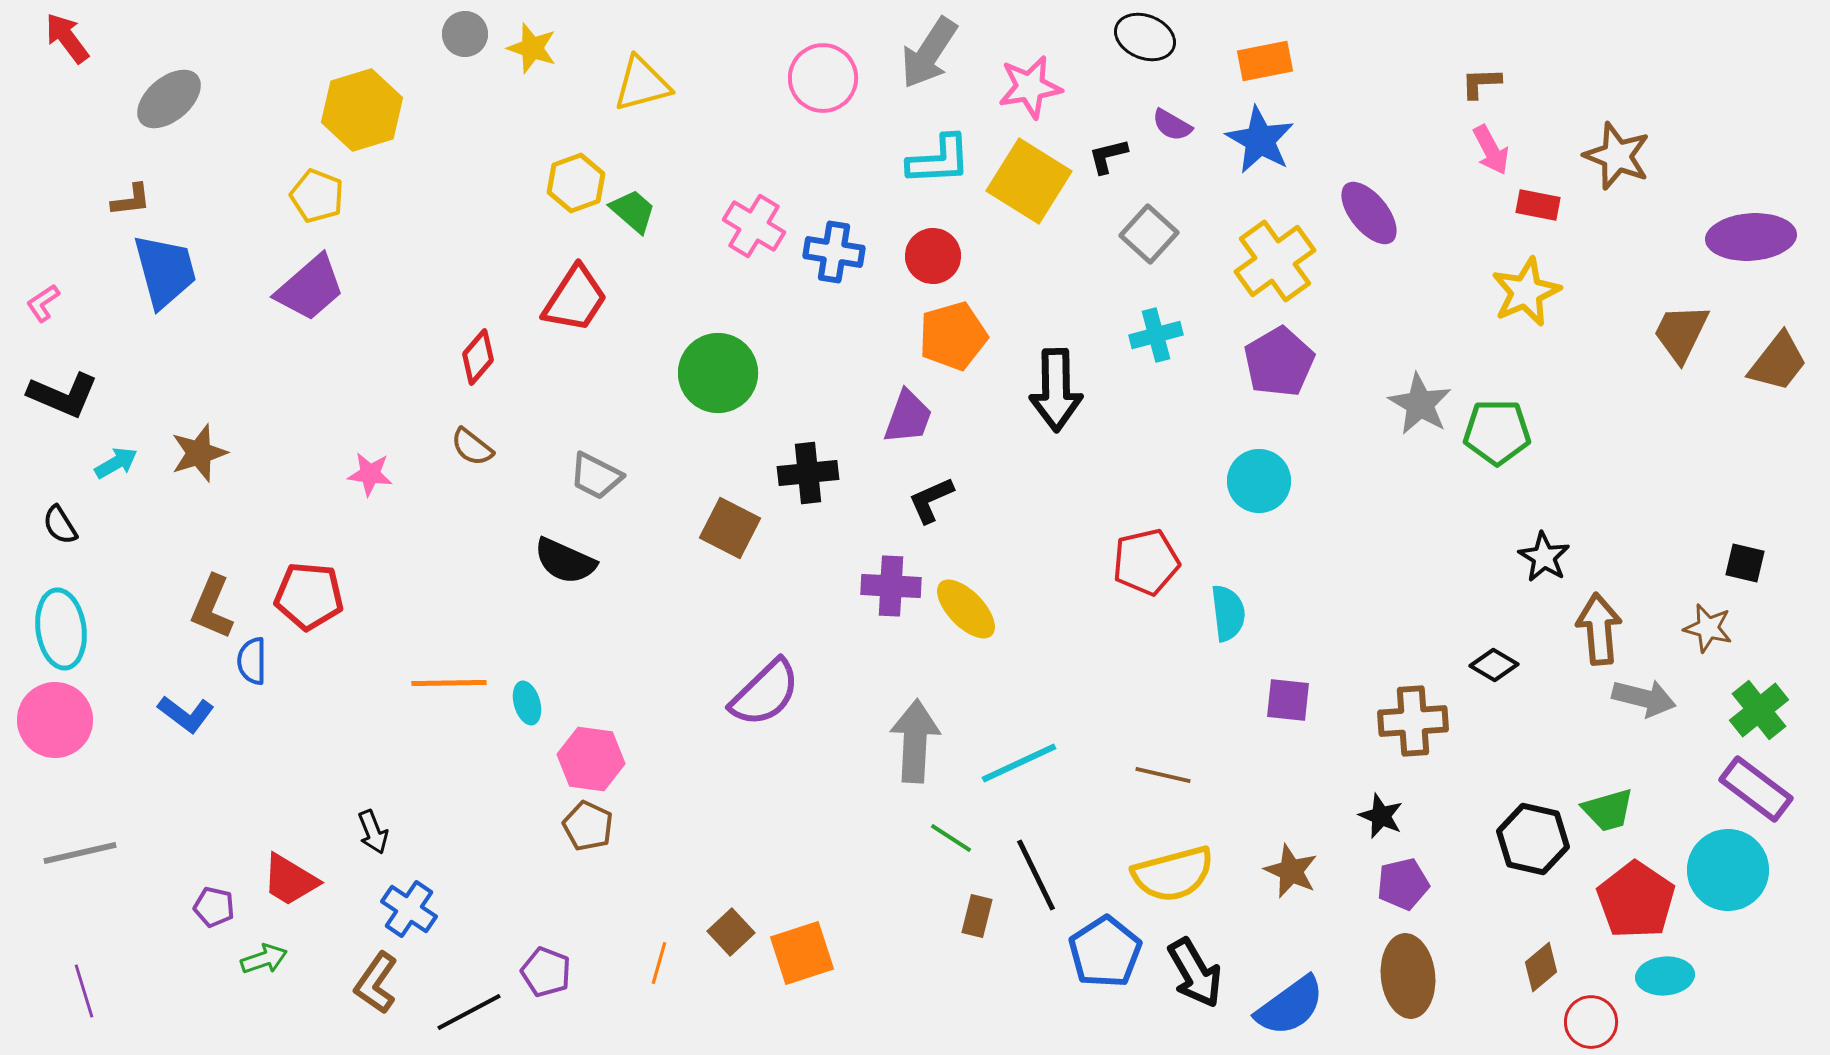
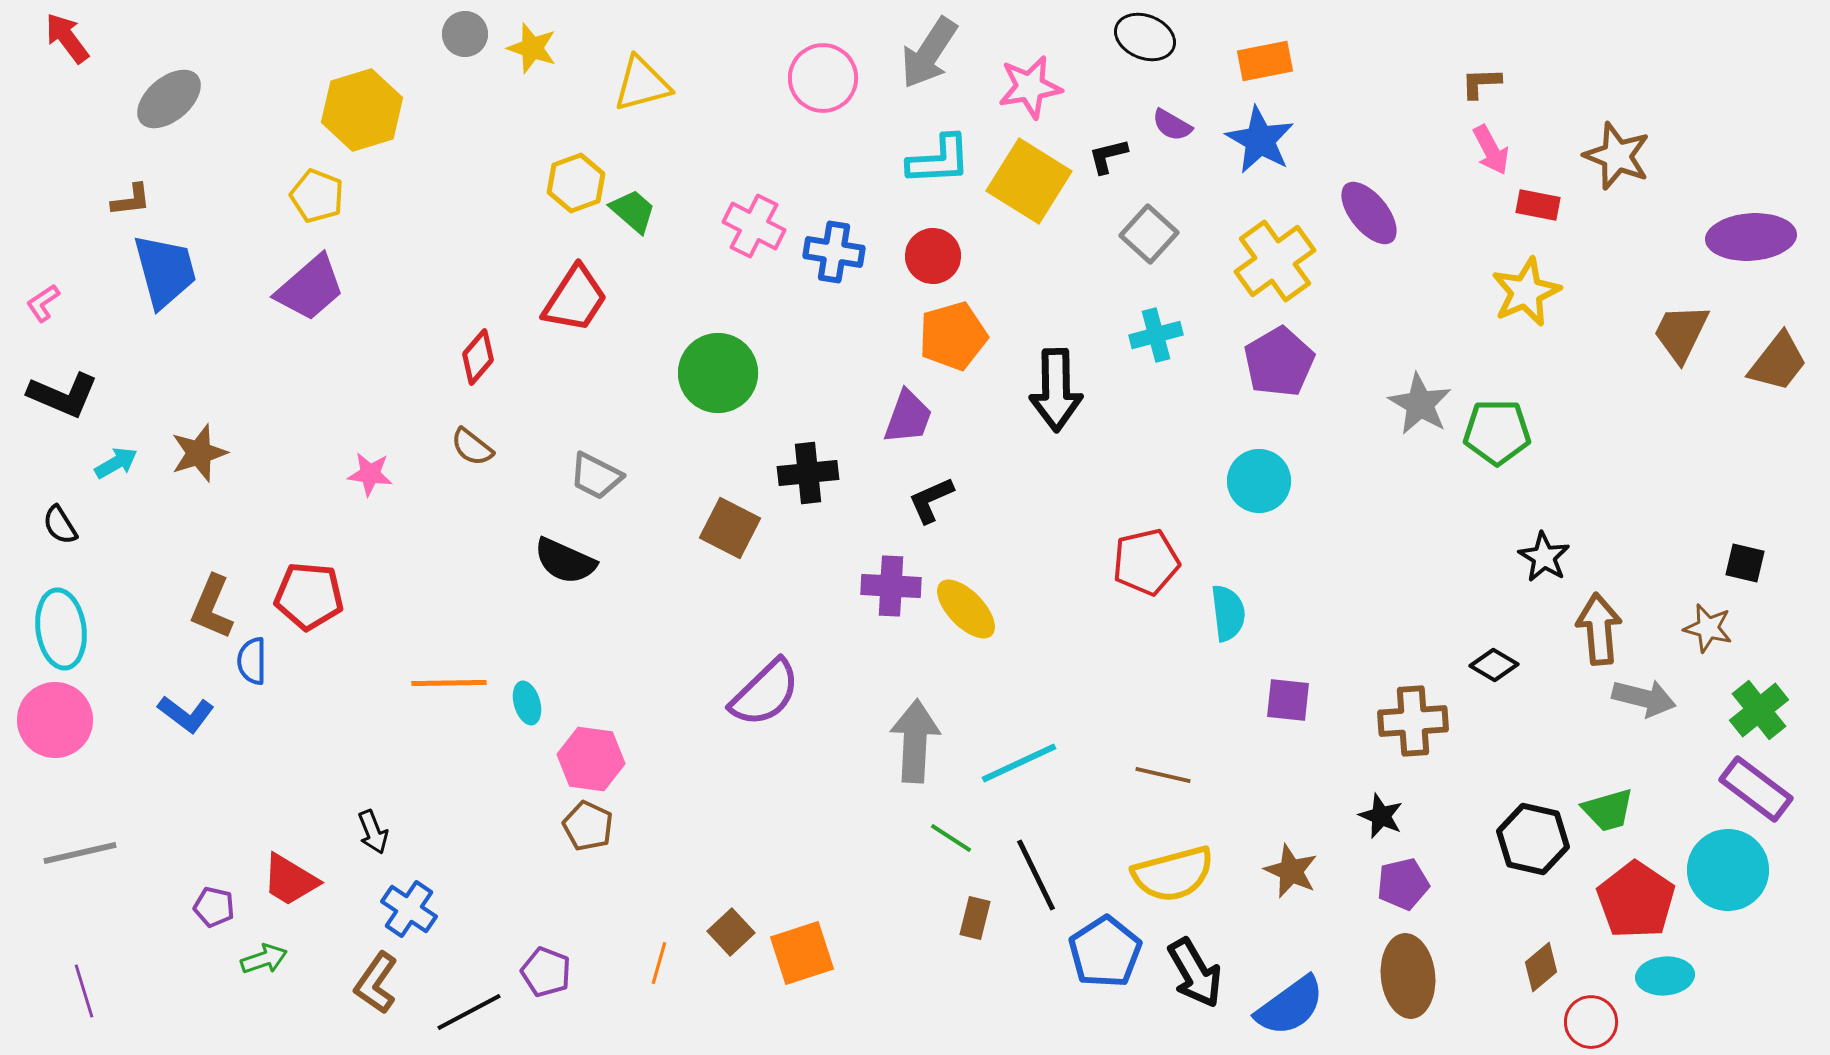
pink cross at (754, 226): rotated 4 degrees counterclockwise
brown rectangle at (977, 916): moved 2 px left, 2 px down
